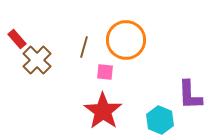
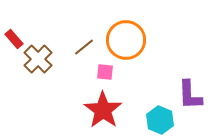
red rectangle: moved 3 px left
brown line: rotated 35 degrees clockwise
brown cross: moved 1 px right, 1 px up
red star: moved 1 px up
